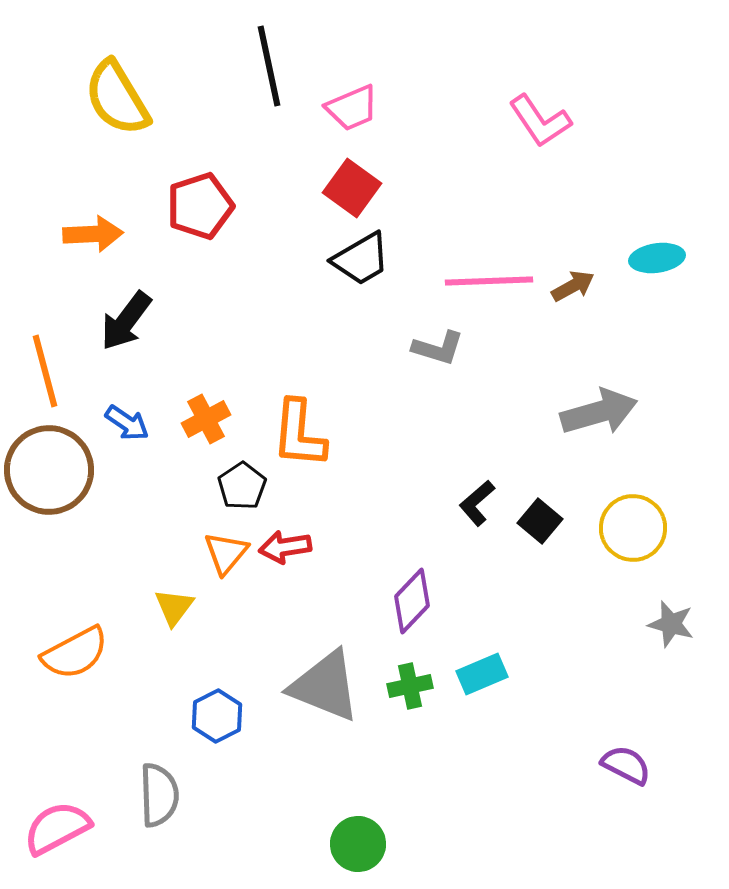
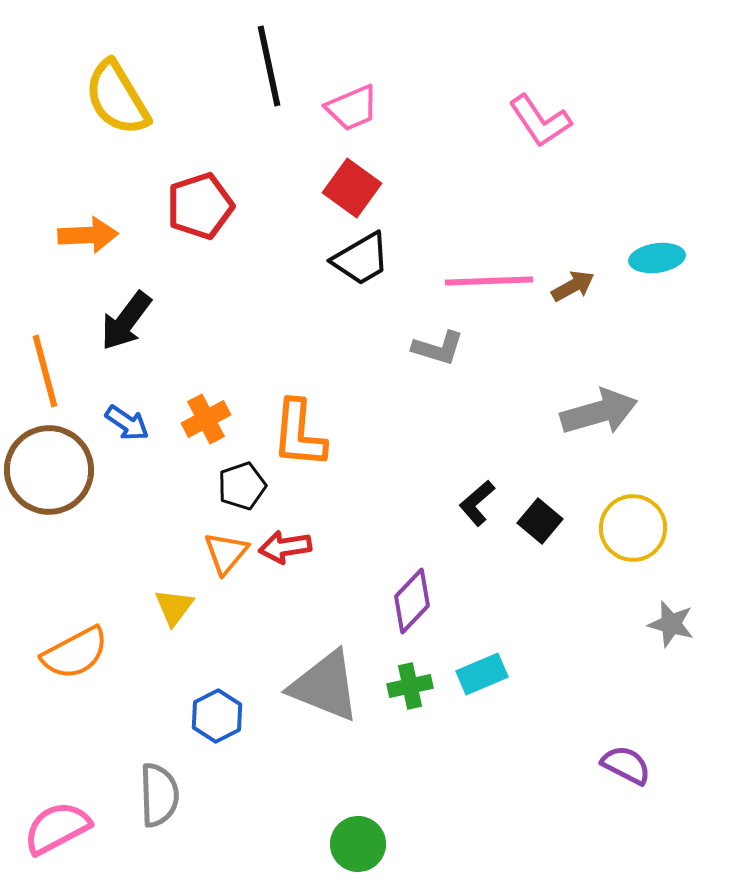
orange arrow: moved 5 px left, 1 px down
black pentagon: rotated 15 degrees clockwise
